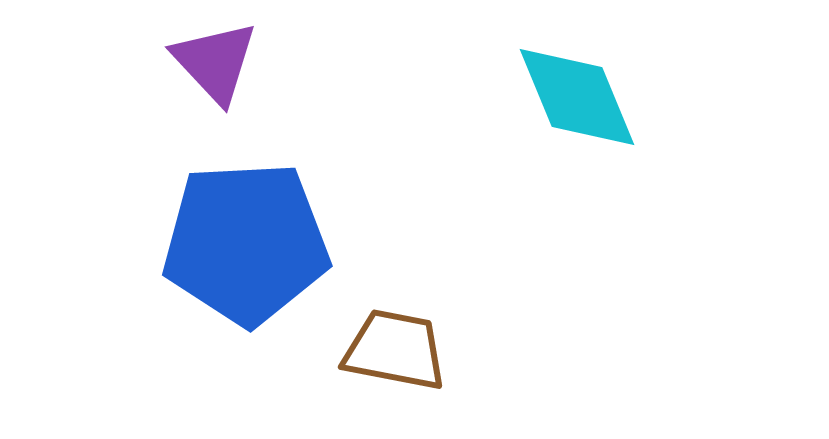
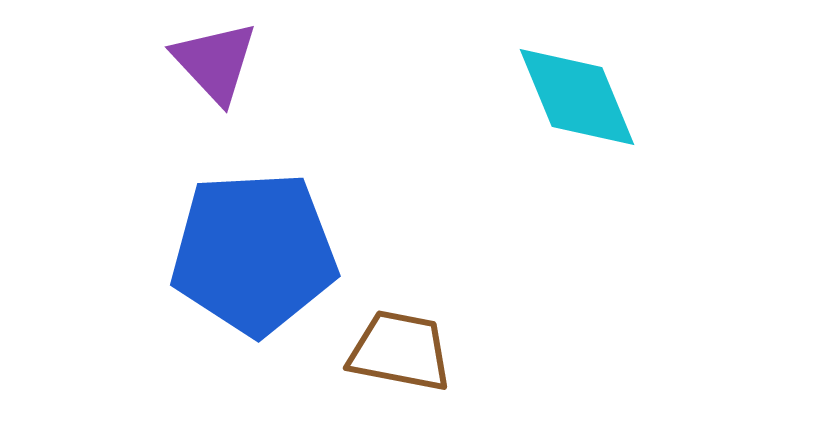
blue pentagon: moved 8 px right, 10 px down
brown trapezoid: moved 5 px right, 1 px down
